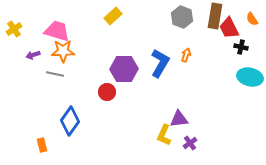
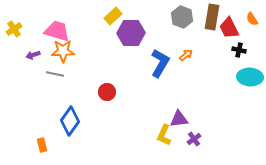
brown rectangle: moved 3 px left, 1 px down
black cross: moved 2 px left, 3 px down
orange arrow: rotated 32 degrees clockwise
purple hexagon: moved 7 px right, 36 px up
cyan ellipse: rotated 10 degrees counterclockwise
purple cross: moved 4 px right, 4 px up
